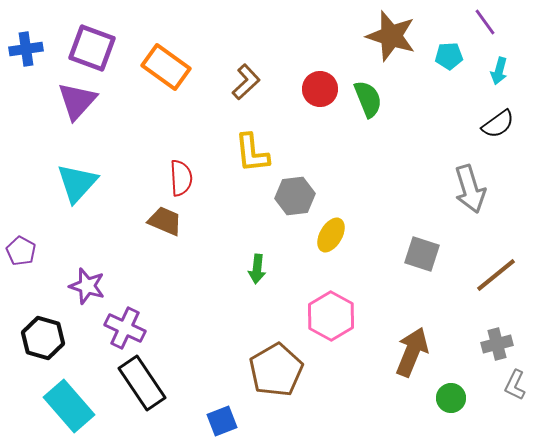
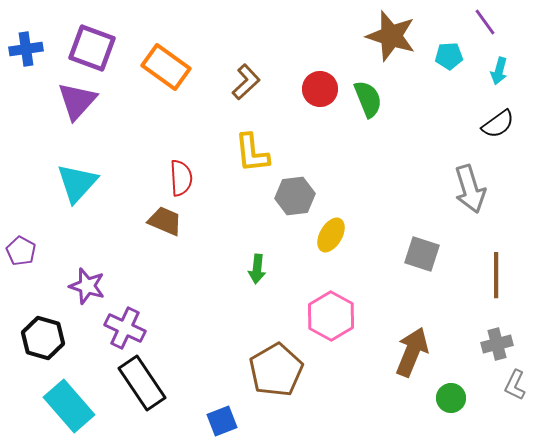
brown line: rotated 51 degrees counterclockwise
